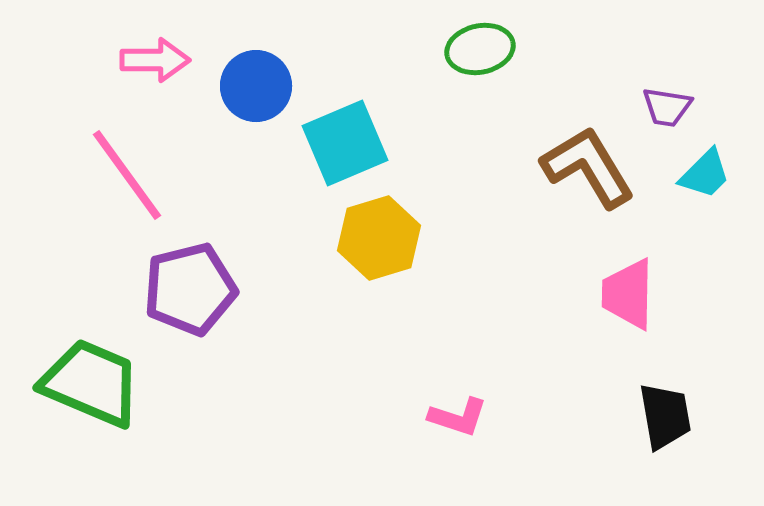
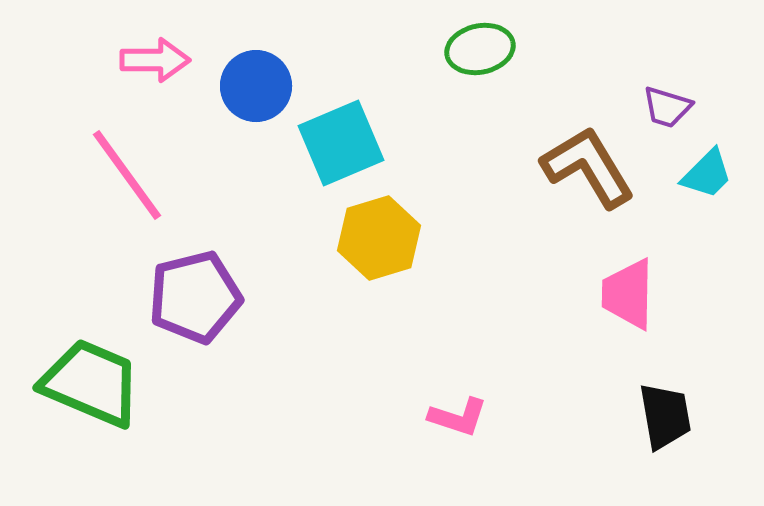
purple trapezoid: rotated 8 degrees clockwise
cyan square: moved 4 px left
cyan trapezoid: moved 2 px right
purple pentagon: moved 5 px right, 8 px down
